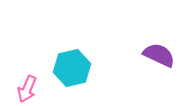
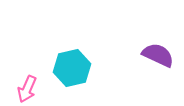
purple semicircle: moved 1 px left
